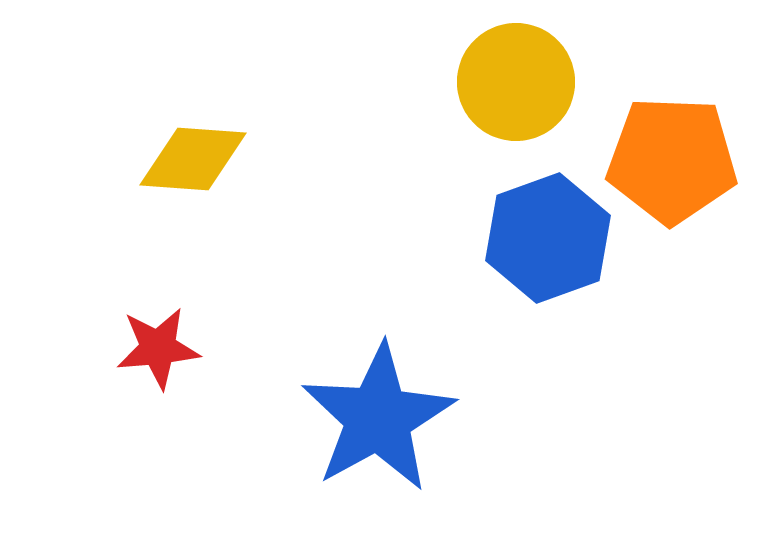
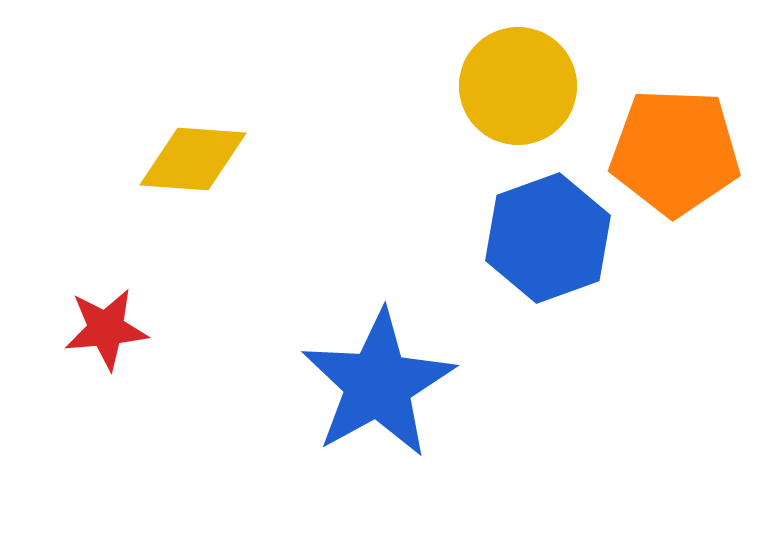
yellow circle: moved 2 px right, 4 px down
orange pentagon: moved 3 px right, 8 px up
red star: moved 52 px left, 19 px up
blue star: moved 34 px up
